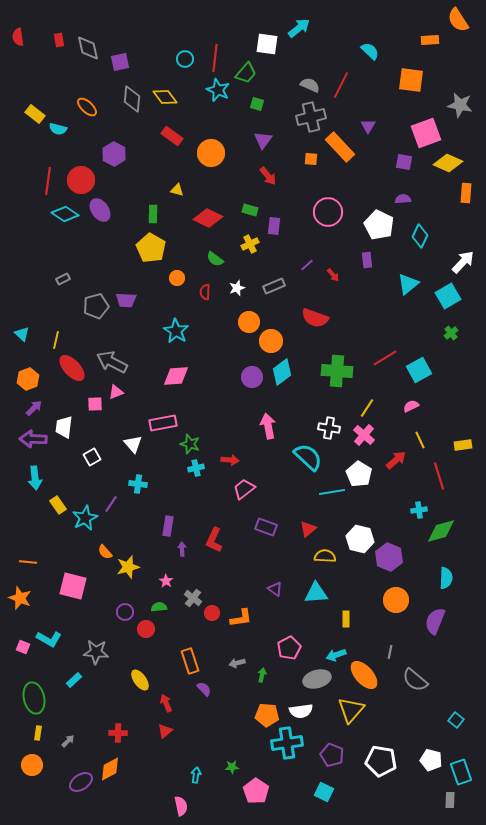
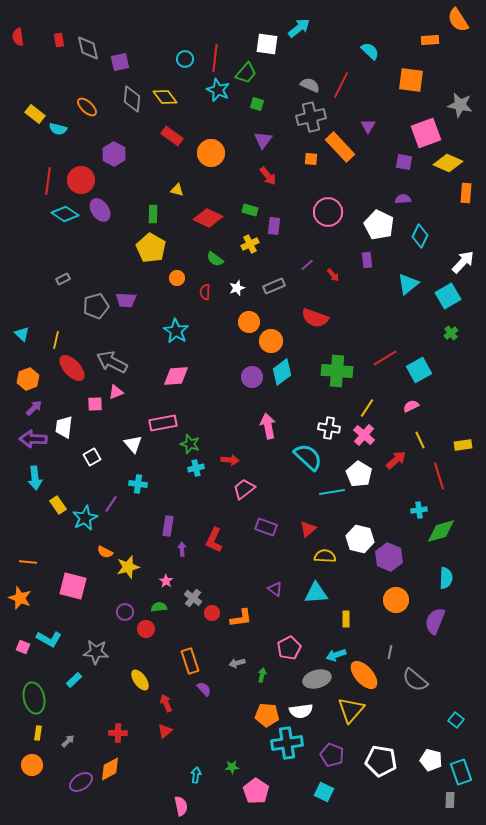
orange semicircle at (105, 552): rotated 21 degrees counterclockwise
